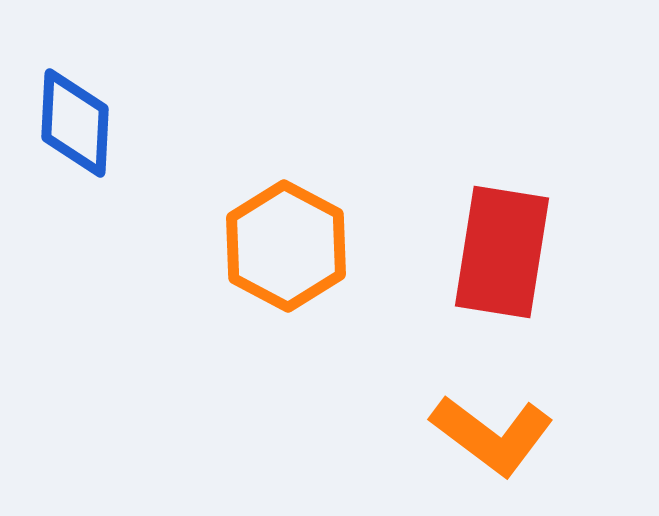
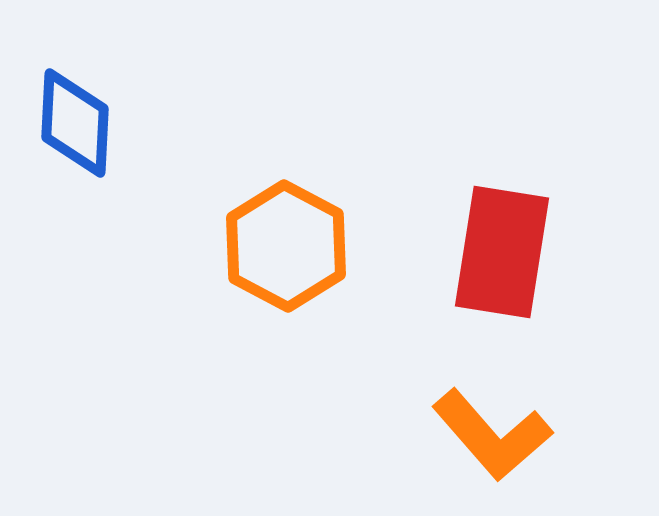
orange L-shape: rotated 12 degrees clockwise
